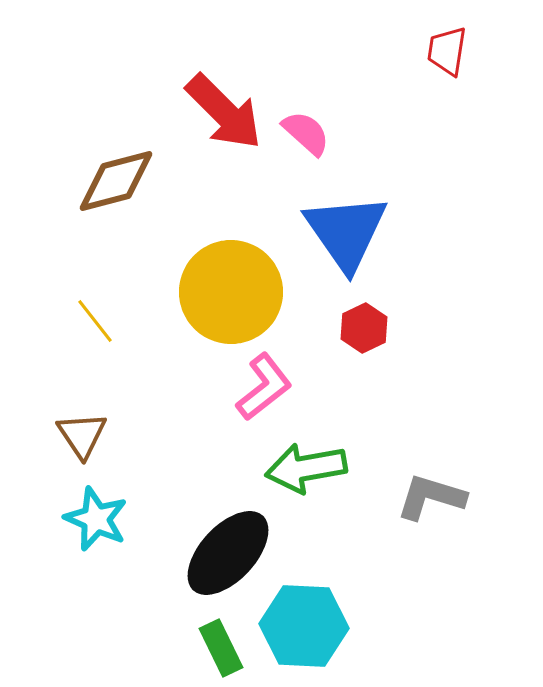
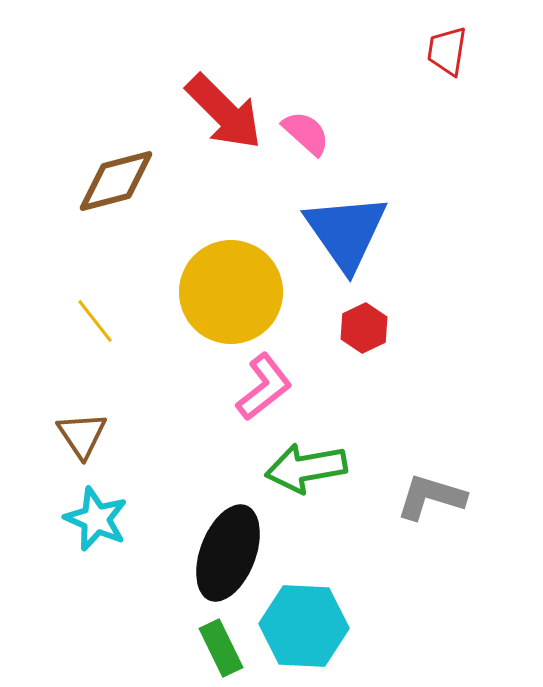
black ellipse: rotated 22 degrees counterclockwise
